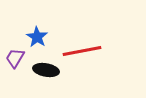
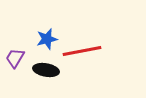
blue star: moved 10 px right, 2 px down; rotated 25 degrees clockwise
